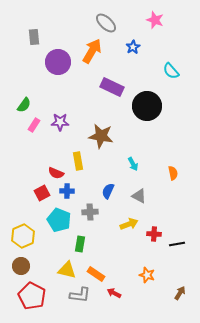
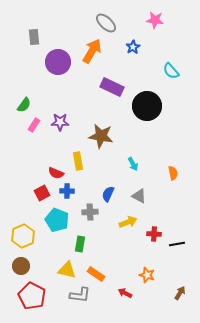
pink star: rotated 12 degrees counterclockwise
blue semicircle: moved 3 px down
cyan pentagon: moved 2 px left
yellow arrow: moved 1 px left, 2 px up
red arrow: moved 11 px right
